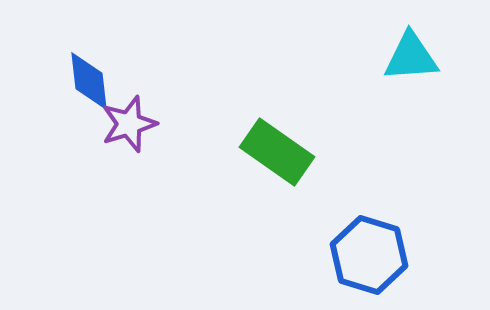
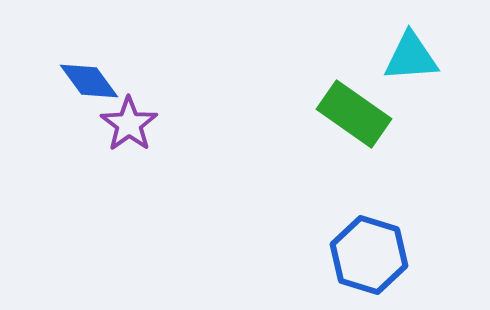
blue diamond: rotated 30 degrees counterclockwise
purple star: rotated 18 degrees counterclockwise
green rectangle: moved 77 px right, 38 px up
